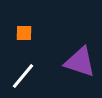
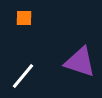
orange square: moved 15 px up
